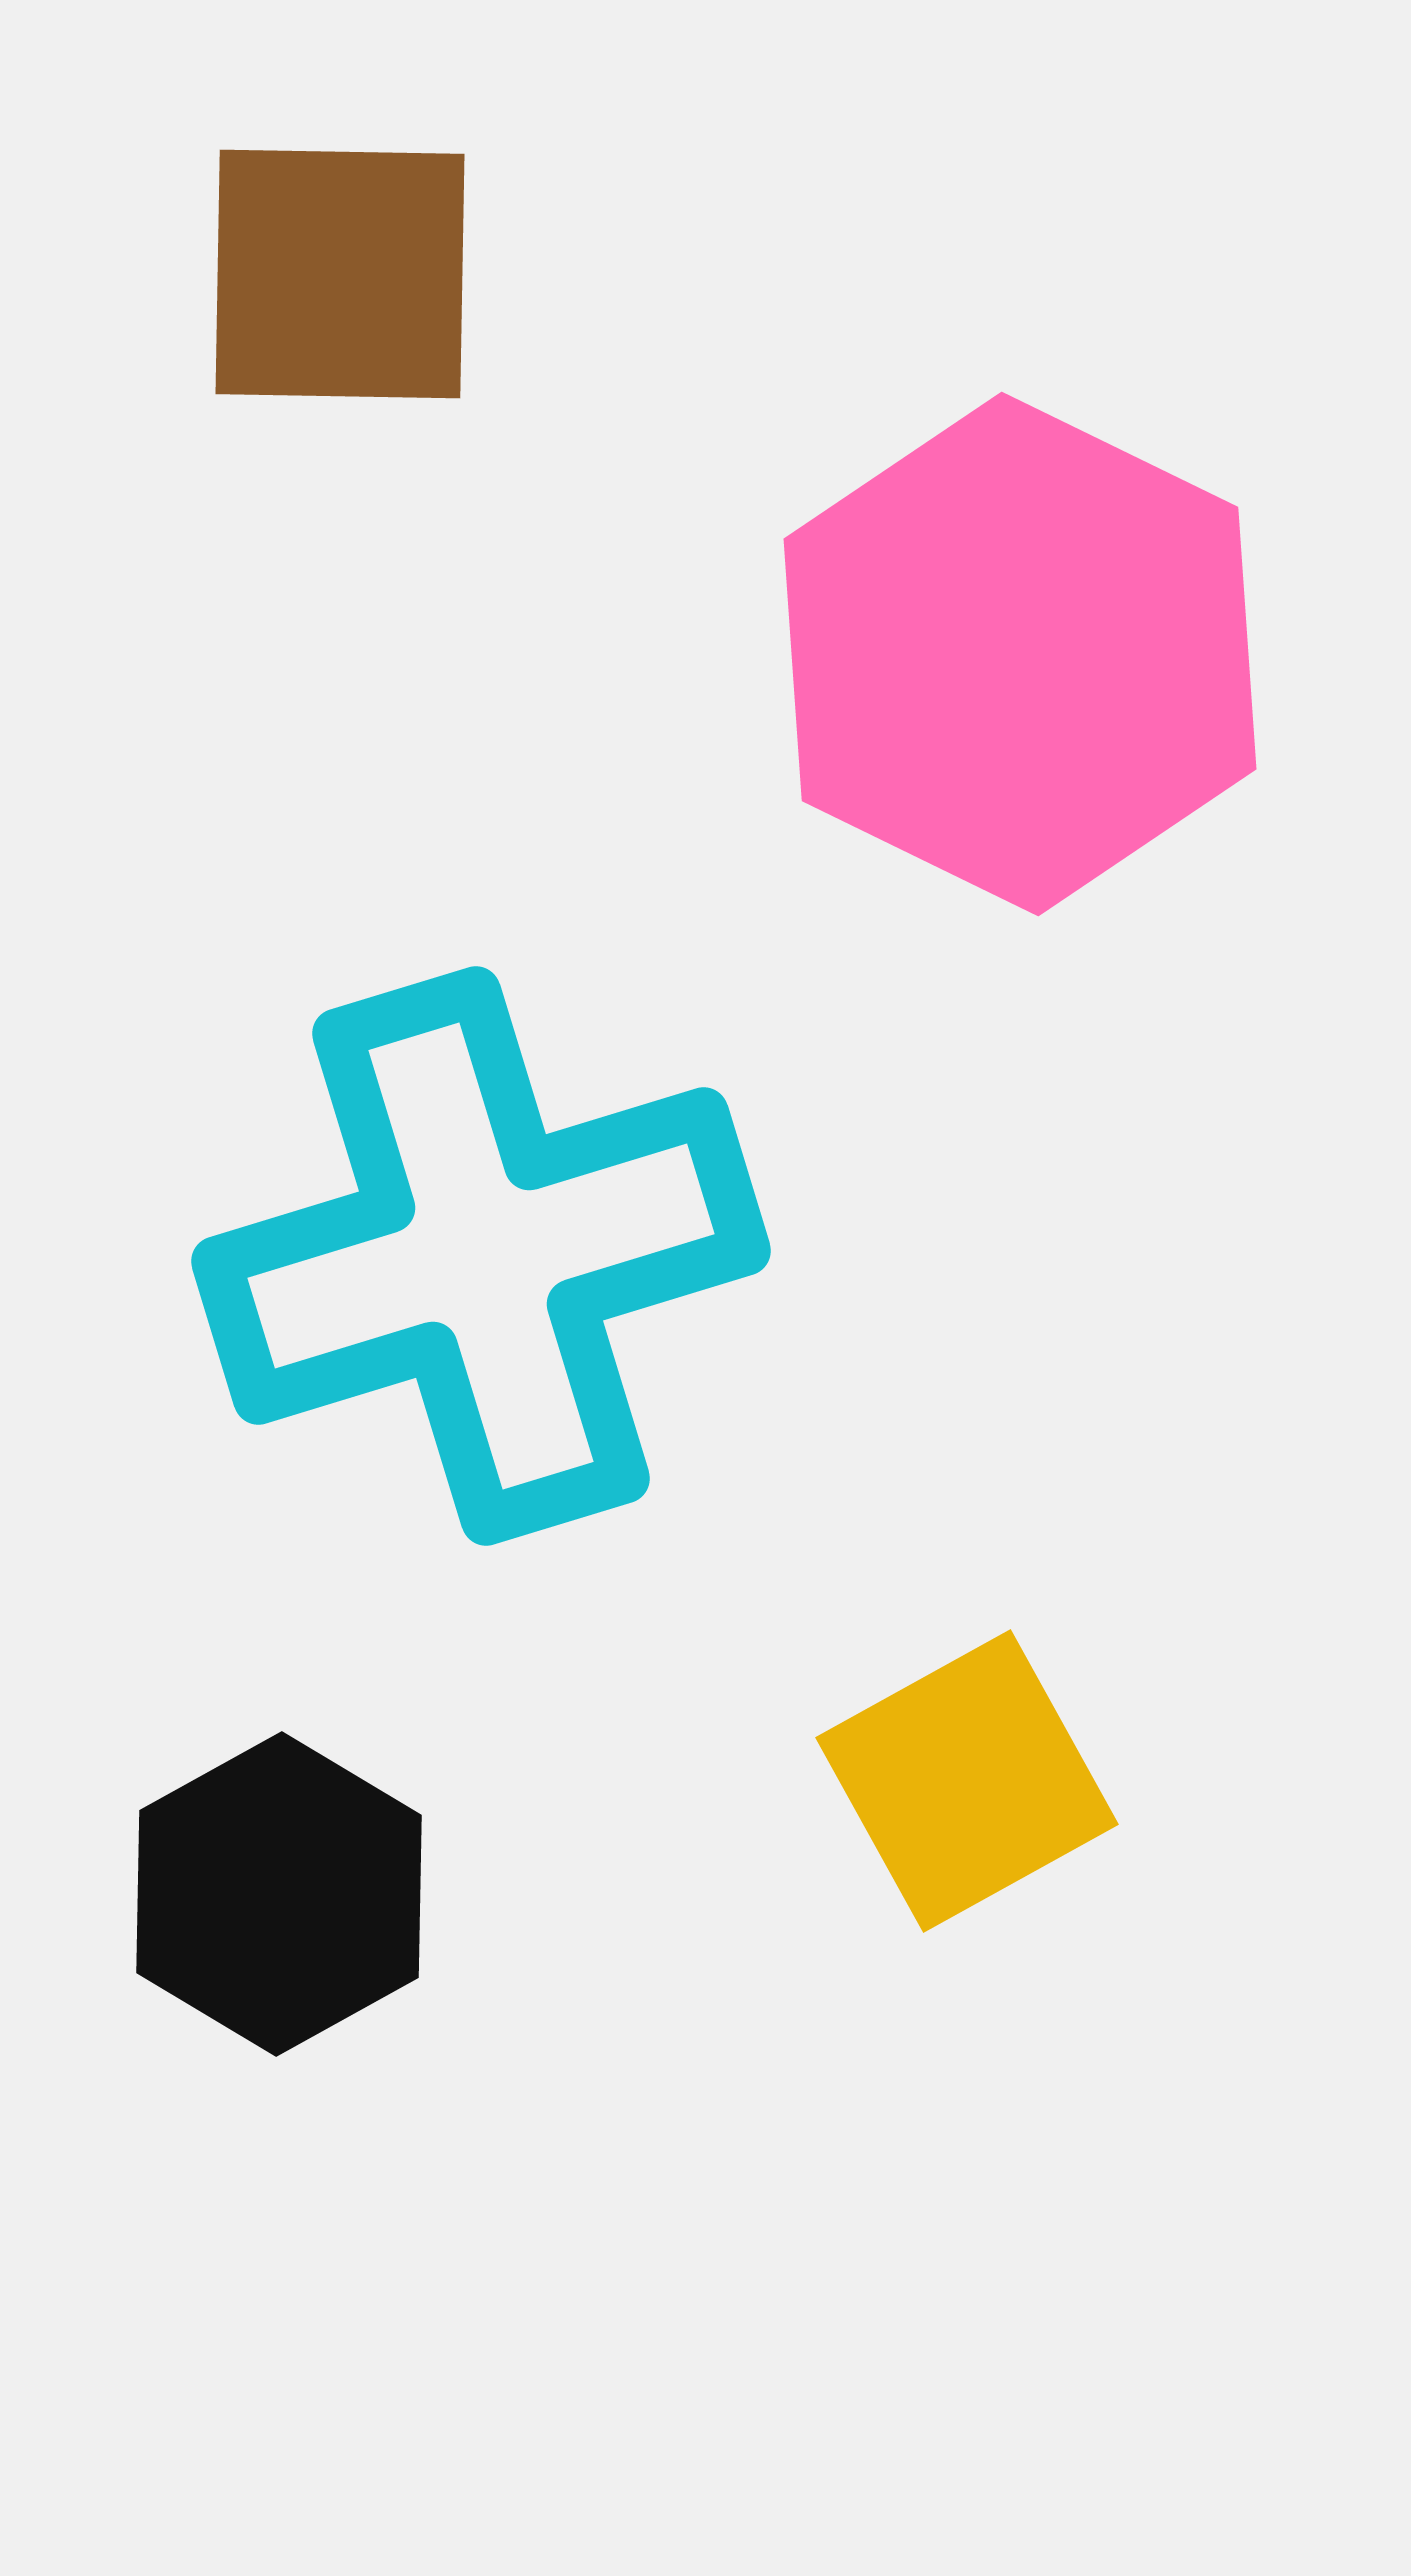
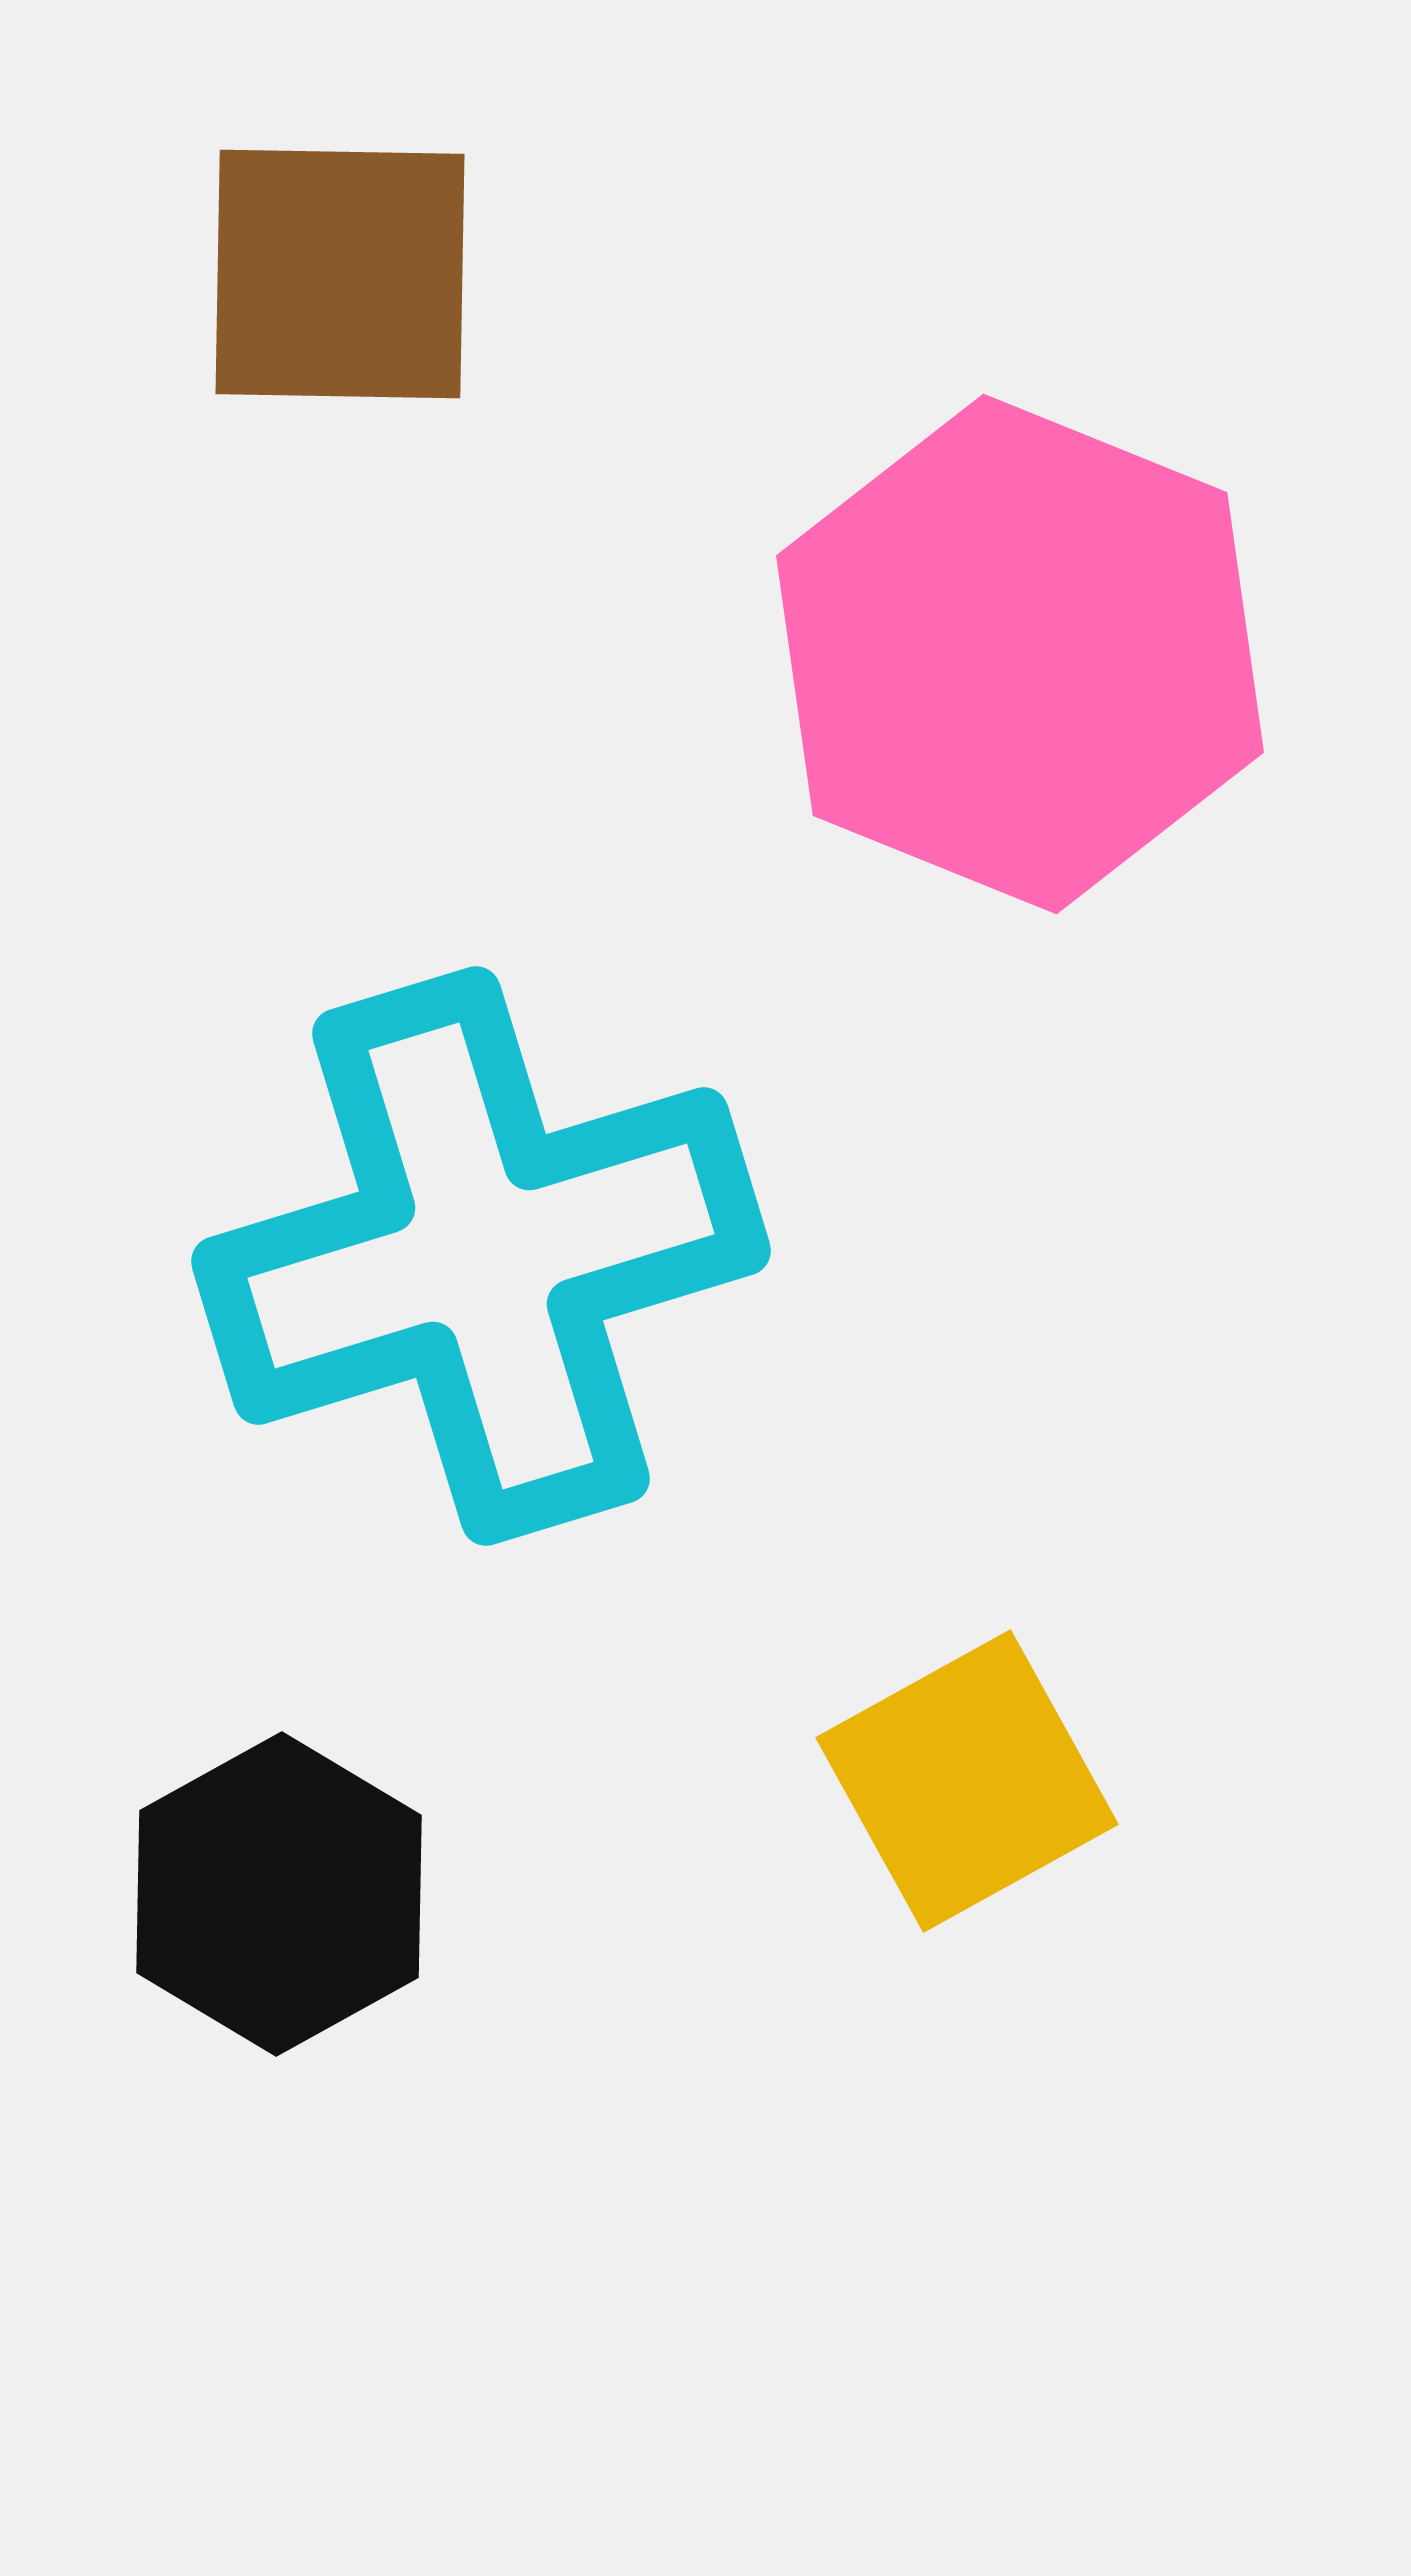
pink hexagon: rotated 4 degrees counterclockwise
